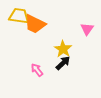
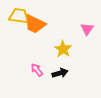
black arrow: moved 3 px left, 10 px down; rotated 28 degrees clockwise
